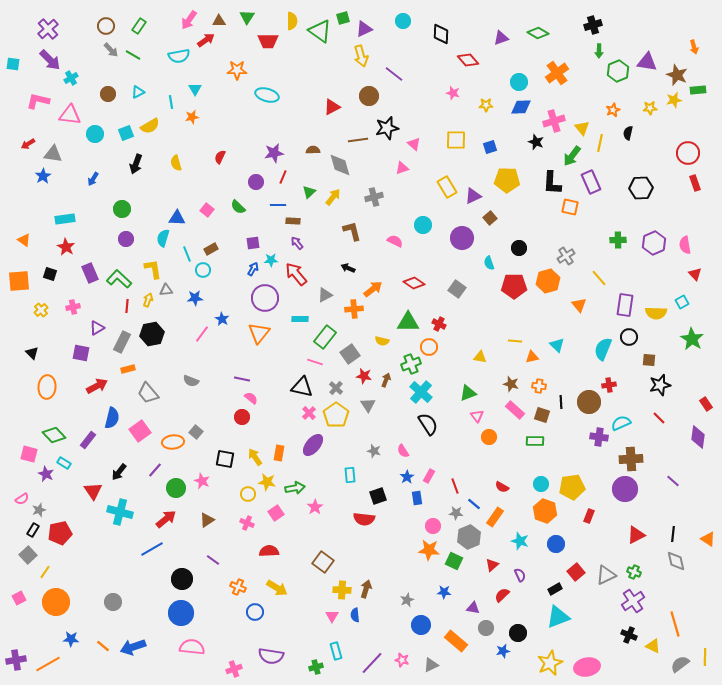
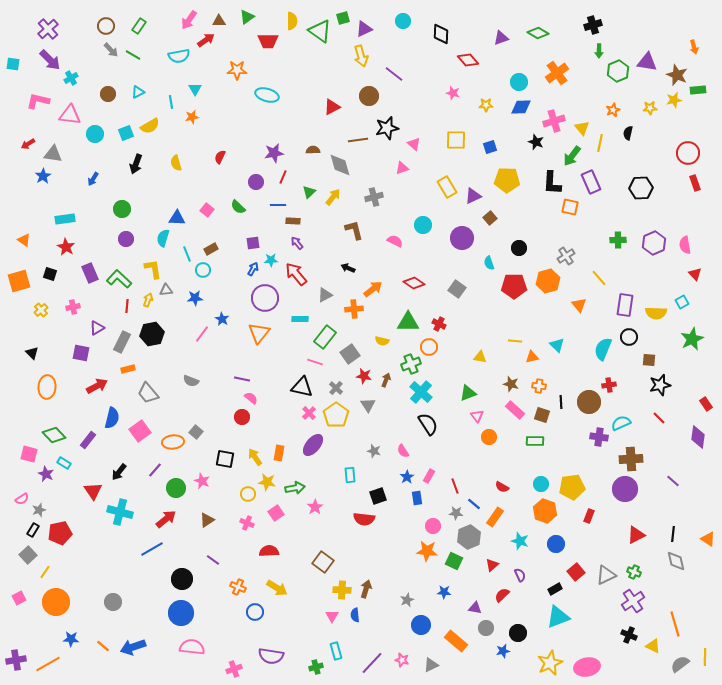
green triangle at (247, 17): rotated 21 degrees clockwise
brown L-shape at (352, 231): moved 2 px right, 1 px up
orange square at (19, 281): rotated 10 degrees counterclockwise
green star at (692, 339): rotated 15 degrees clockwise
orange star at (429, 550): moved 2 px left, 1 px down
purple triangle at (473, 608): moved 2 px right
